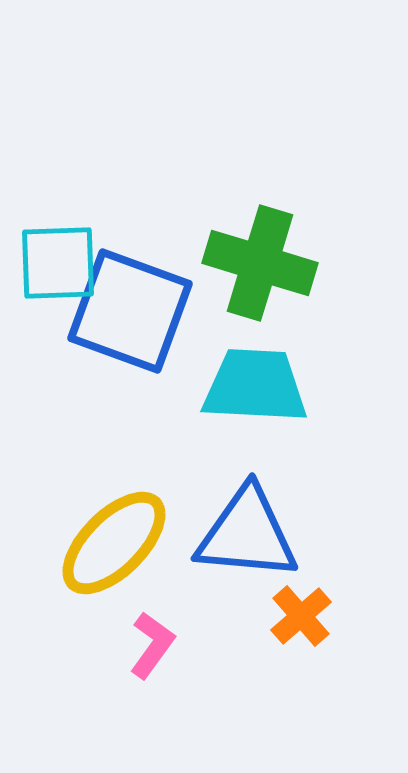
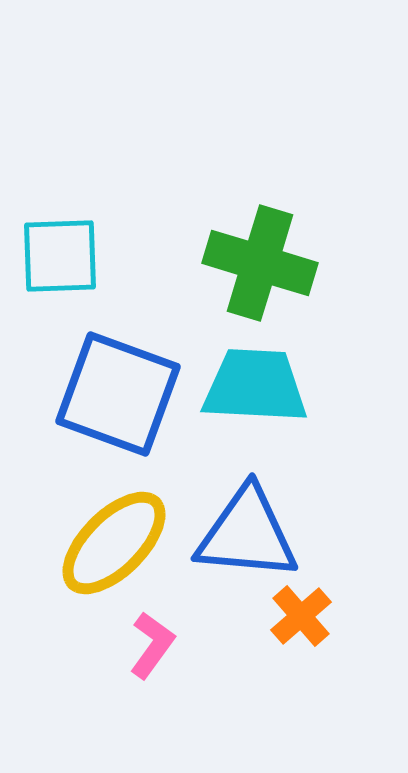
cyan square: moved 2 px right, 7 px up
blue square: moved 12 px left, 83 px down
